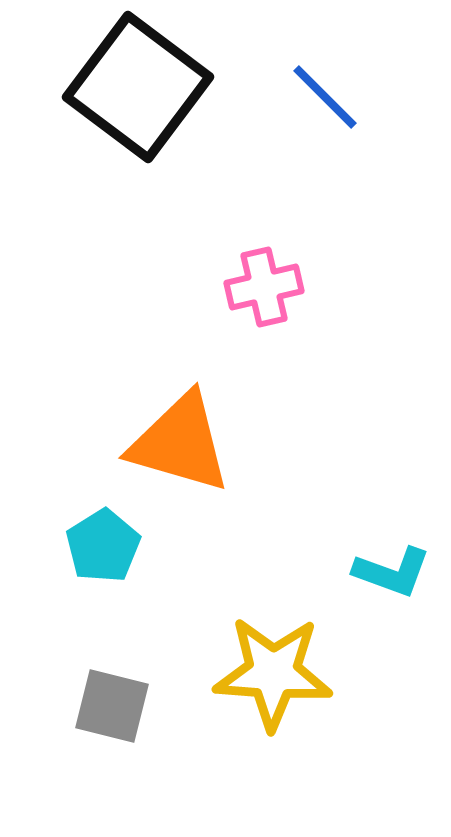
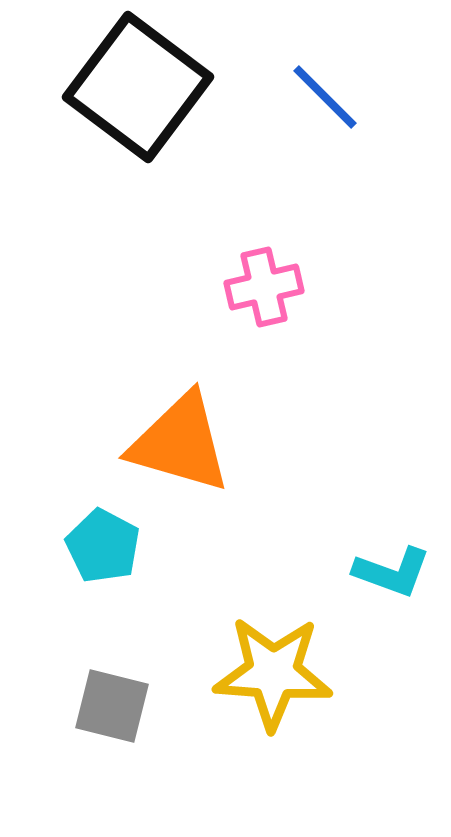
cyan pentagon: rotated 12 degrees counterclockwise
